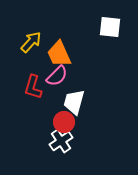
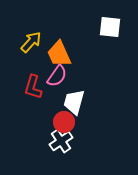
pink semicircle: rotated 10 degrees counterclockwise
